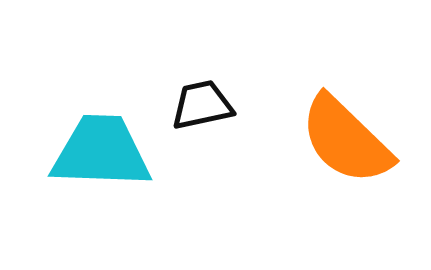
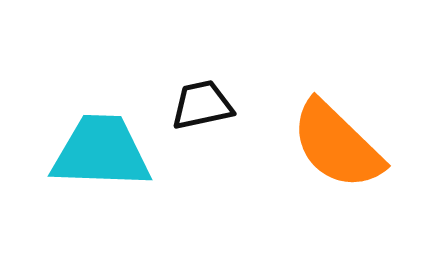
orange semicircle: moved 9 px left, 5 px down
